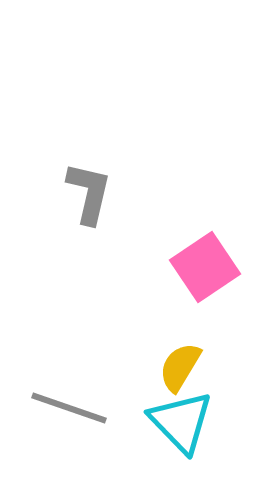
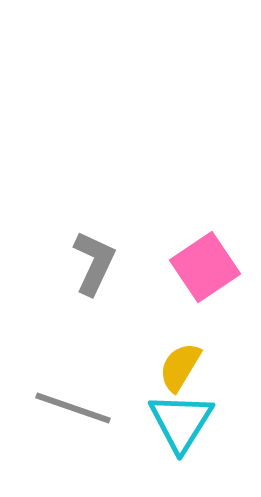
gray L-shape: moved 5 px right, 70 px down; rotated 12 degrees clockwise
gray line: moved 4 px right
cyan triangle: rotated 16 degrees clockwise
